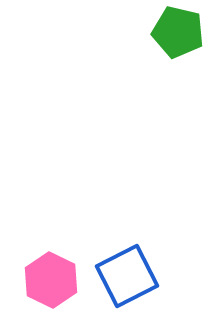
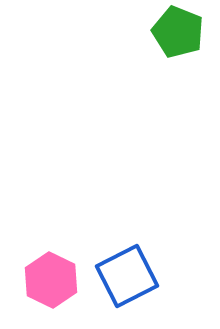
green pentagon: rotated 9 degrees clockwise
